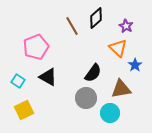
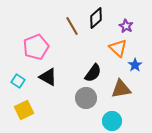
cyan circle: moved 2 px right, 8 px down
